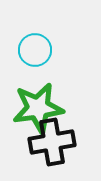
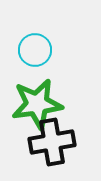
green star: moved 1 px left, 4 px up
